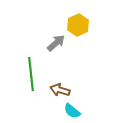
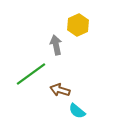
gray arrow: moved 2 px down; rotated 60 degrees counterclockwise
green line: rotated 60 degrees clockwise
cyan semicircle: moved 5 px right
